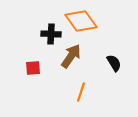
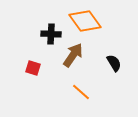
orange diamond: moved 4 px right
brown arrow: moved 2 px right, 1 px up
red square: rotated 21 degrees clockwise
orange line: rotated 66 degrees counterclockwise
